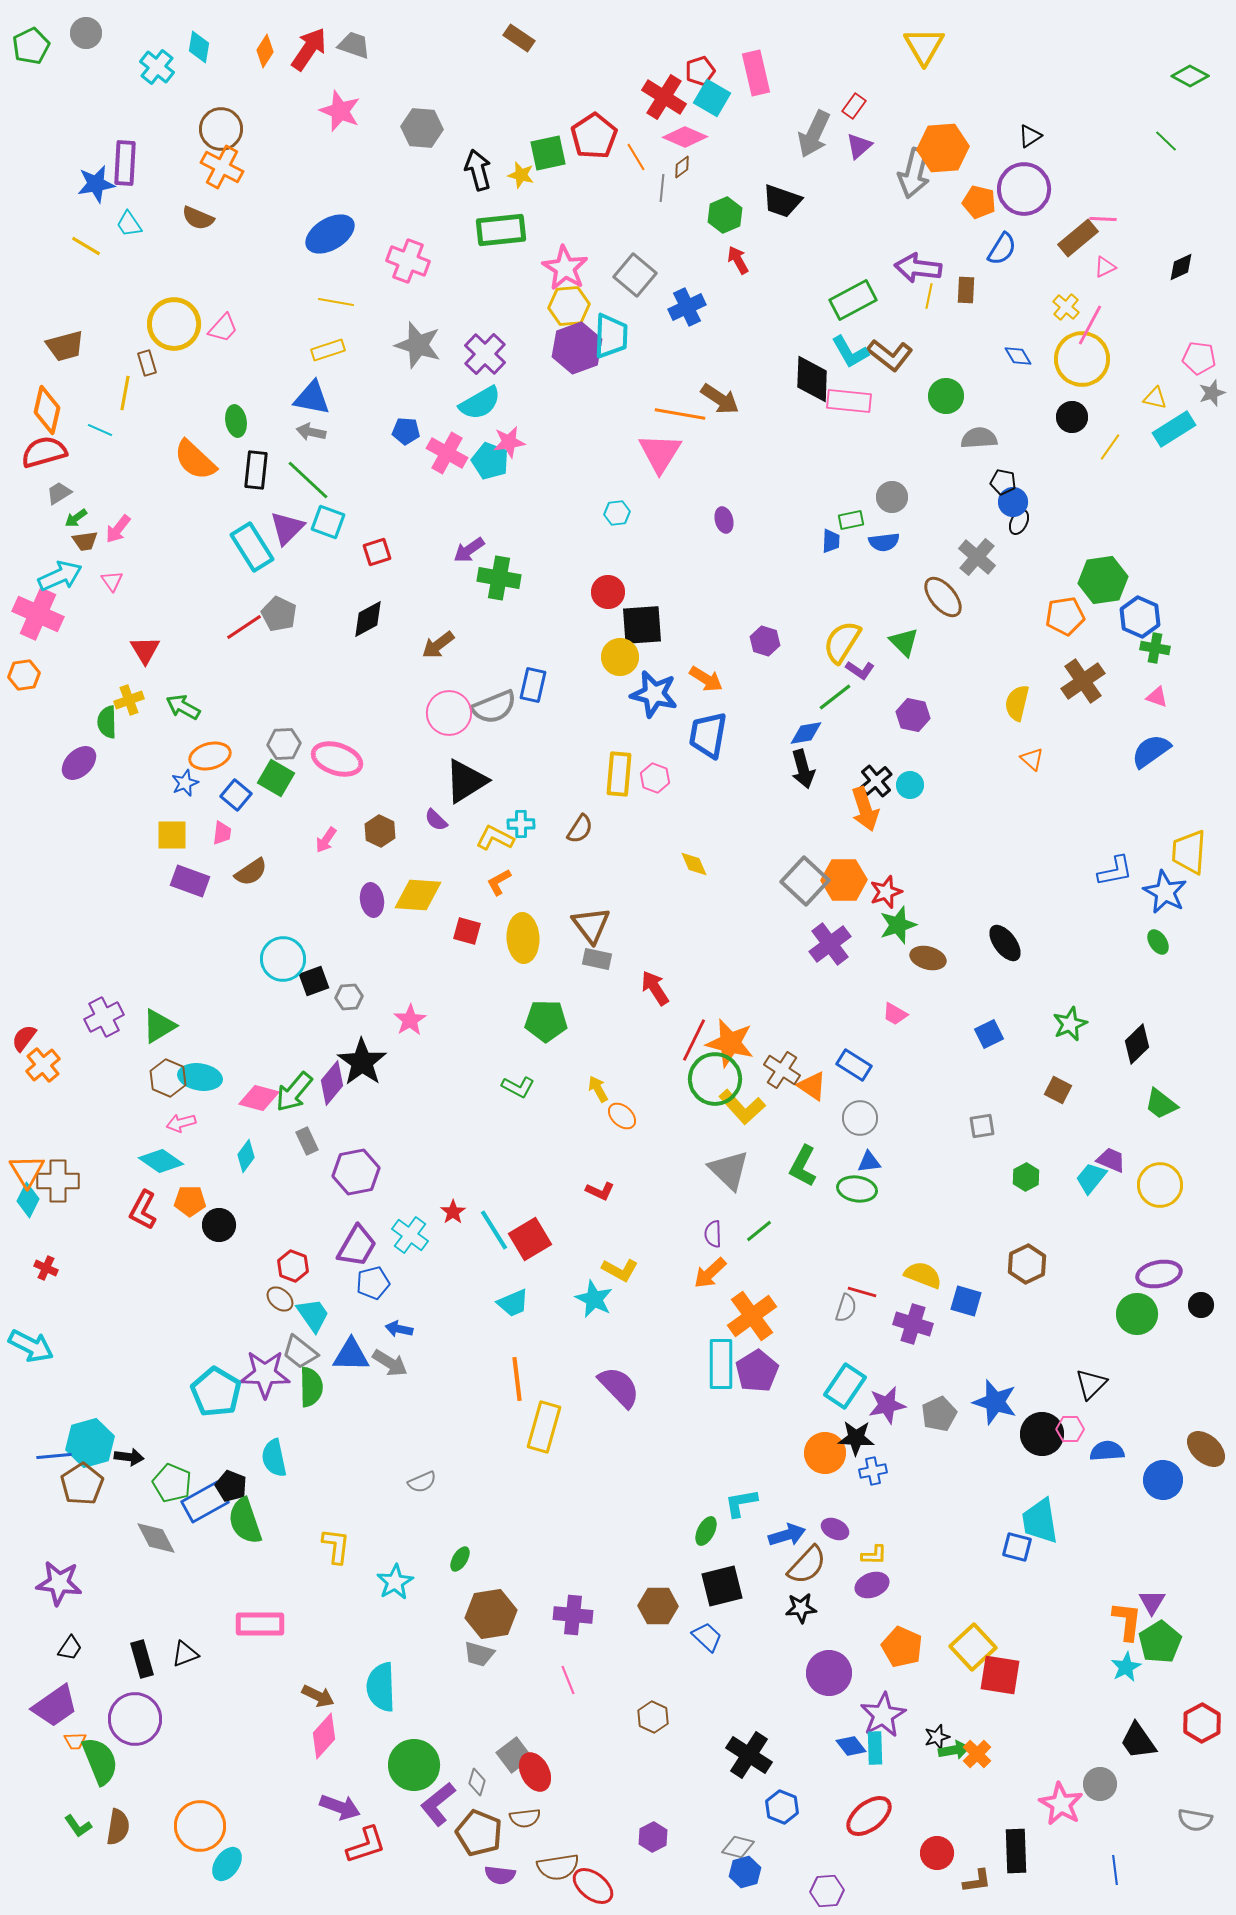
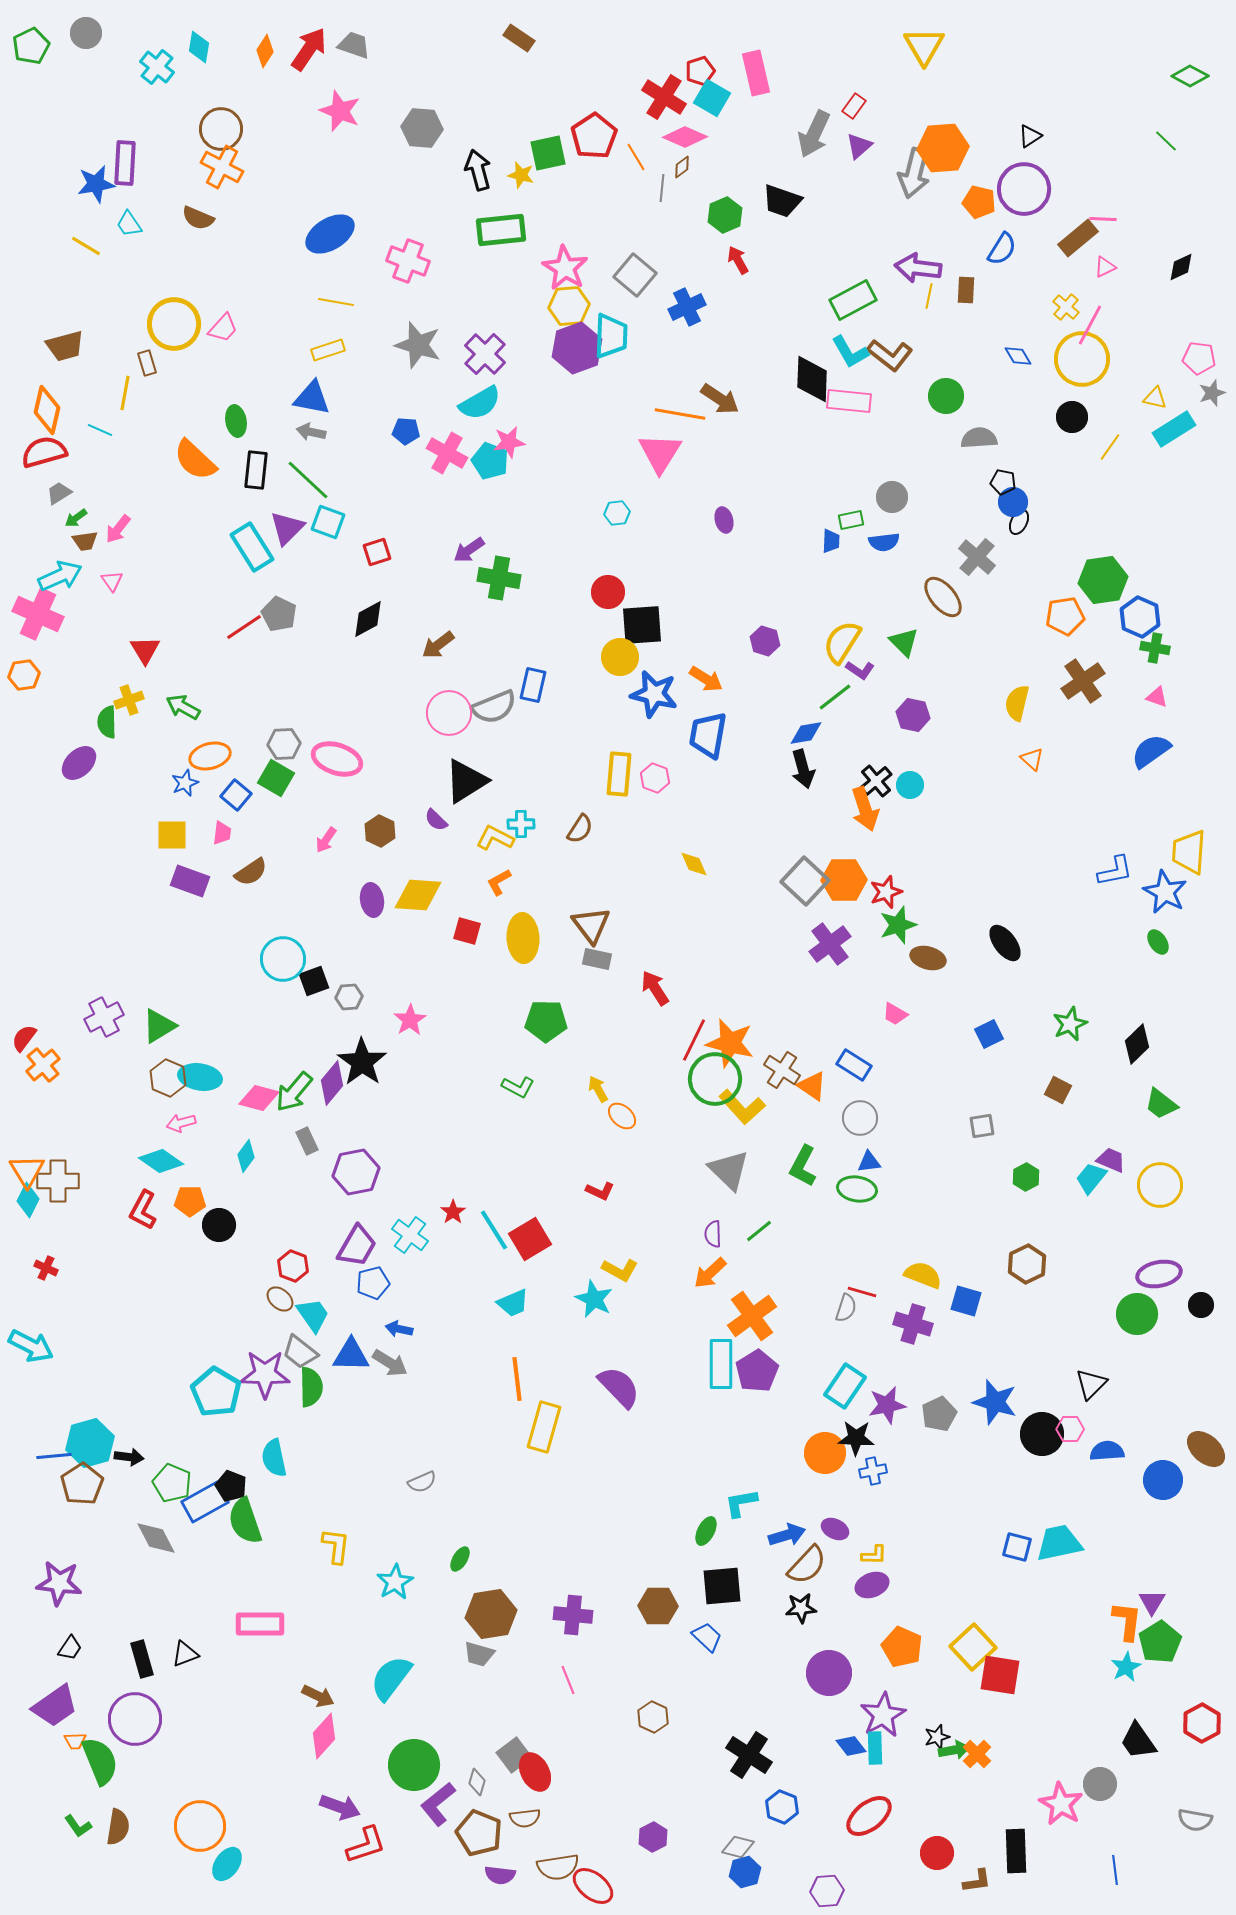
cyan trapezoid at (1040, 1521): moved 19 px right, 22 px down; rotated 87 degrees clockwise
black square at (722, 1586): rotated 9 degrees clockwise
cyan semicircle at (381, 1687): moved 10 px right, 9 px up; rotated 39 degrees clockwise
